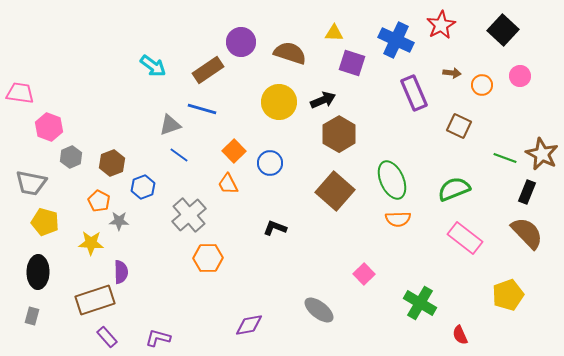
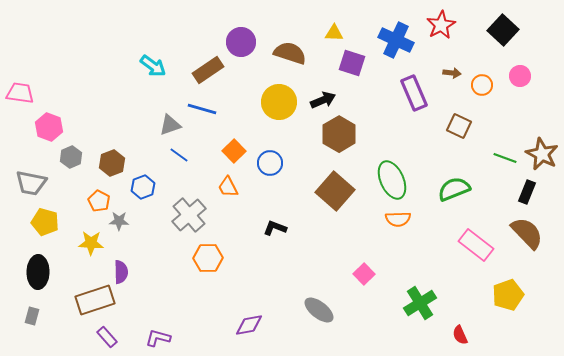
orange trapezoid at (228, 184): moved 3 px down
pink rectangle at (465, 238): moved 11 px right, 7 px down
green cross at (420, 303): rotated 28 degrees clockwise
